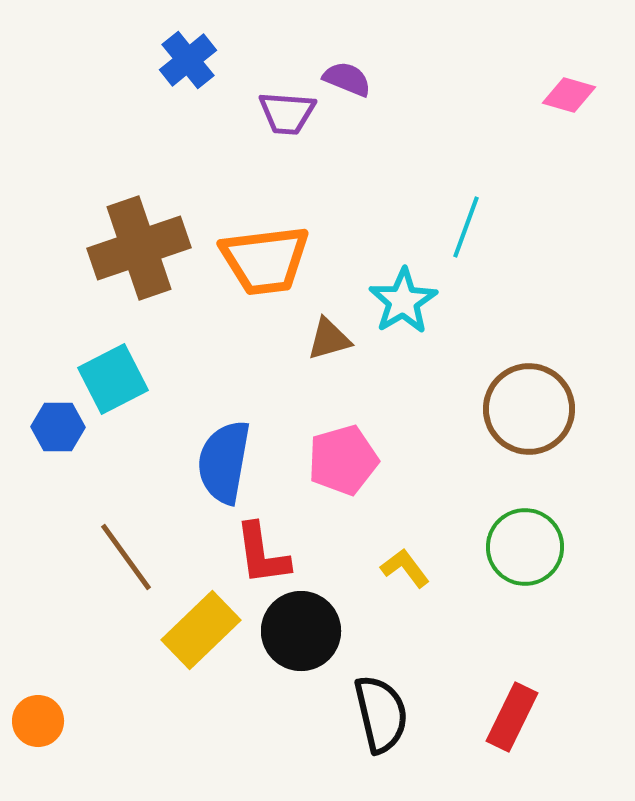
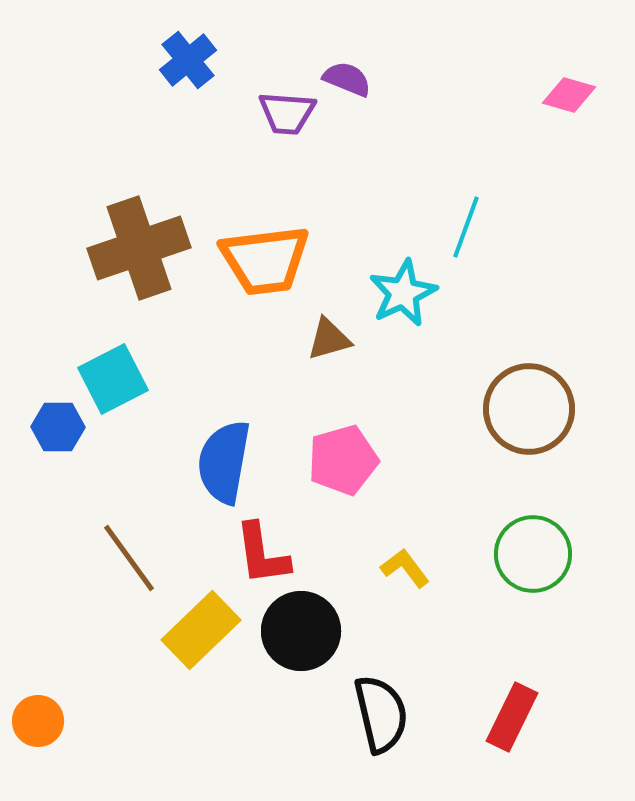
cyan star: moved 8 px up; rotated 6 degrees clockwise
green circle: moved 8 px right, 7 px down
brown line: moved 3 px right, 1 px down
